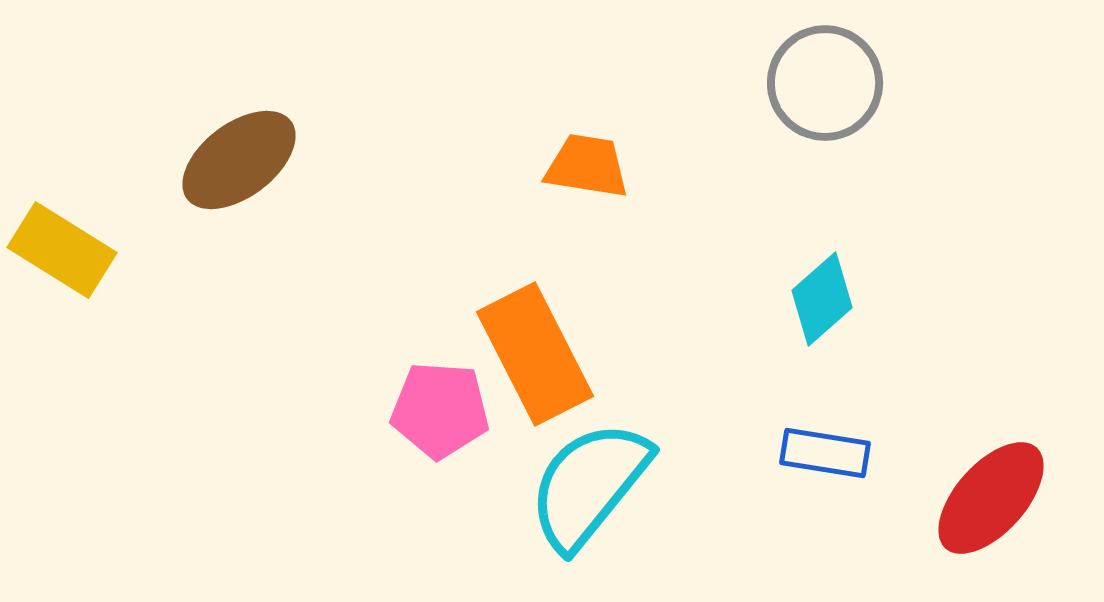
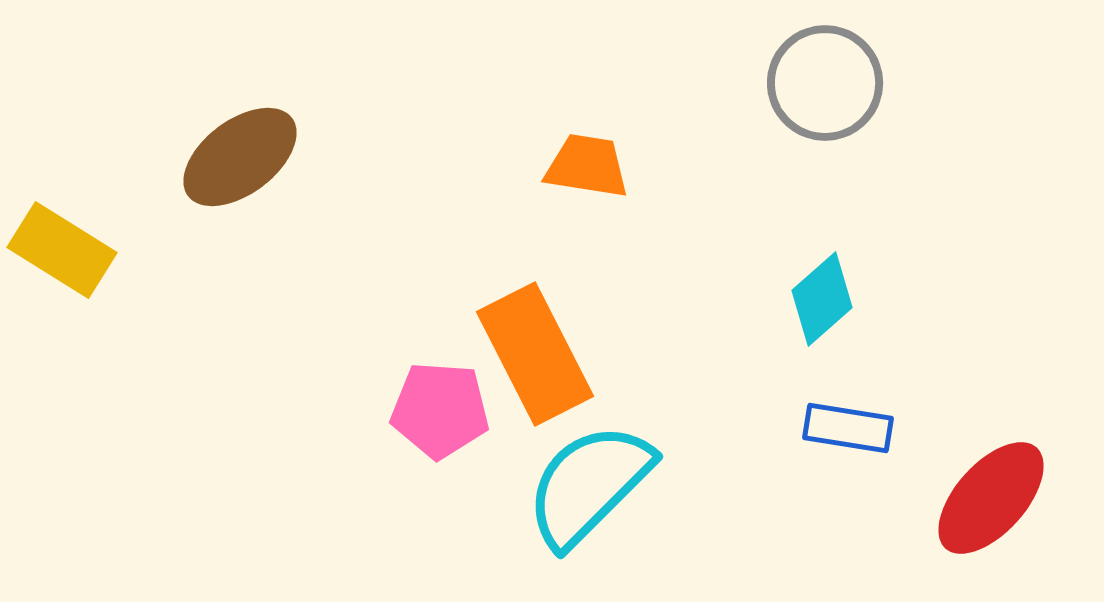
brown ellipse: moved 1 px right, 3 px up
blue rectangle: moved 23 px right, 25 px up
cyan semicircle: rotated 6 degrees clockwise
